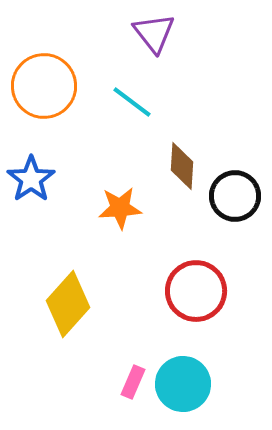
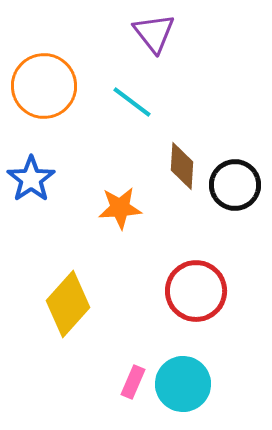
black circle: moved 11 px up
